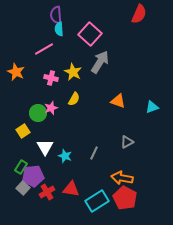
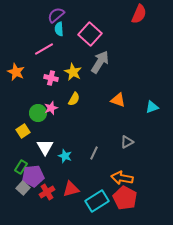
purple semicircle: rotated 54 degrees clockwise
orange triangle: moved 1 px up
red triangle: rotated 24 degrees counterclockwise
